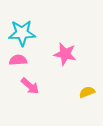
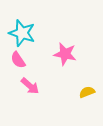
cyan star: rotated 20 degrees clockwise
pink semicircle: rotated 120 degrees counterclockwise
